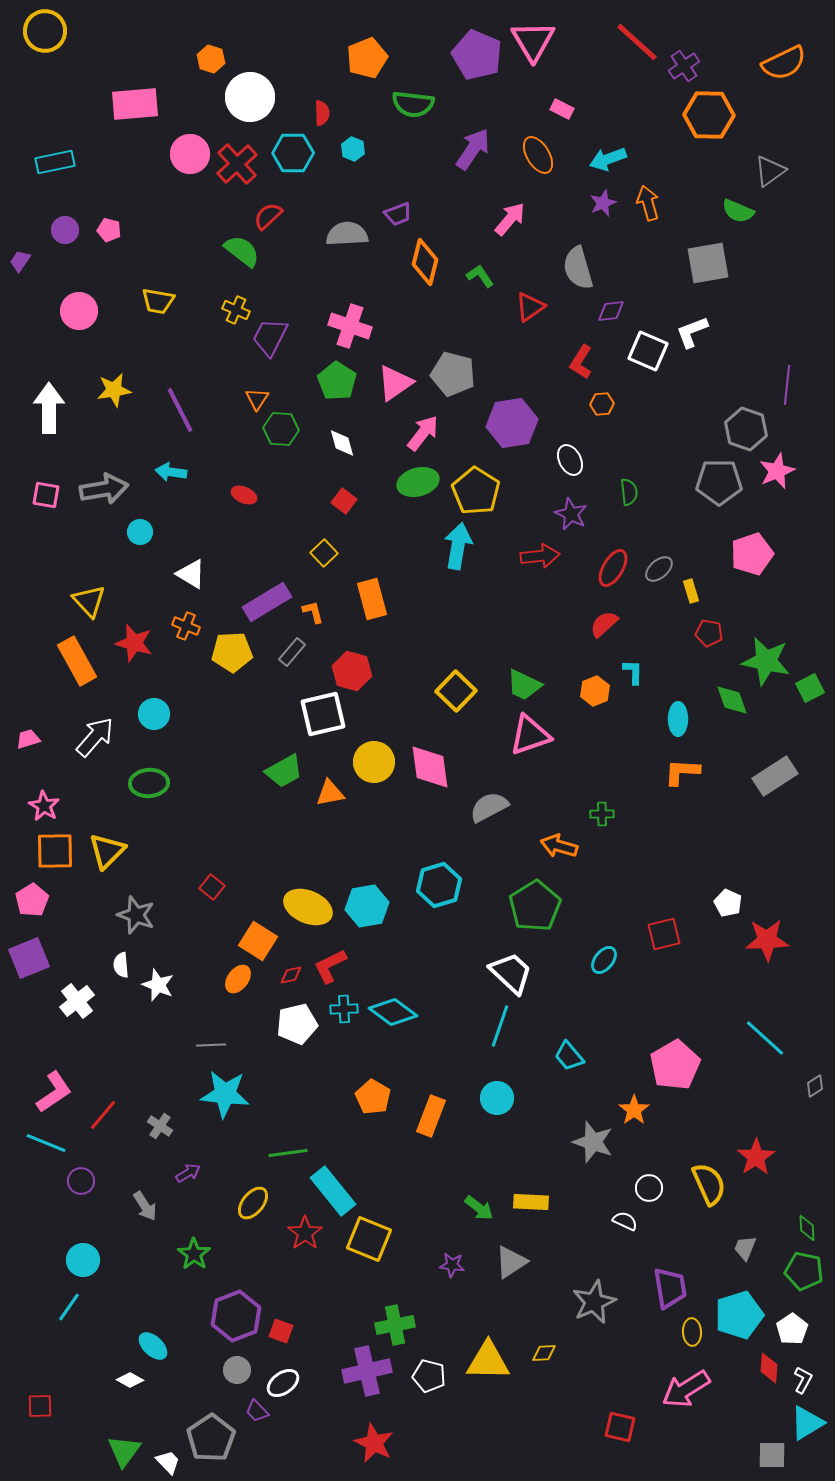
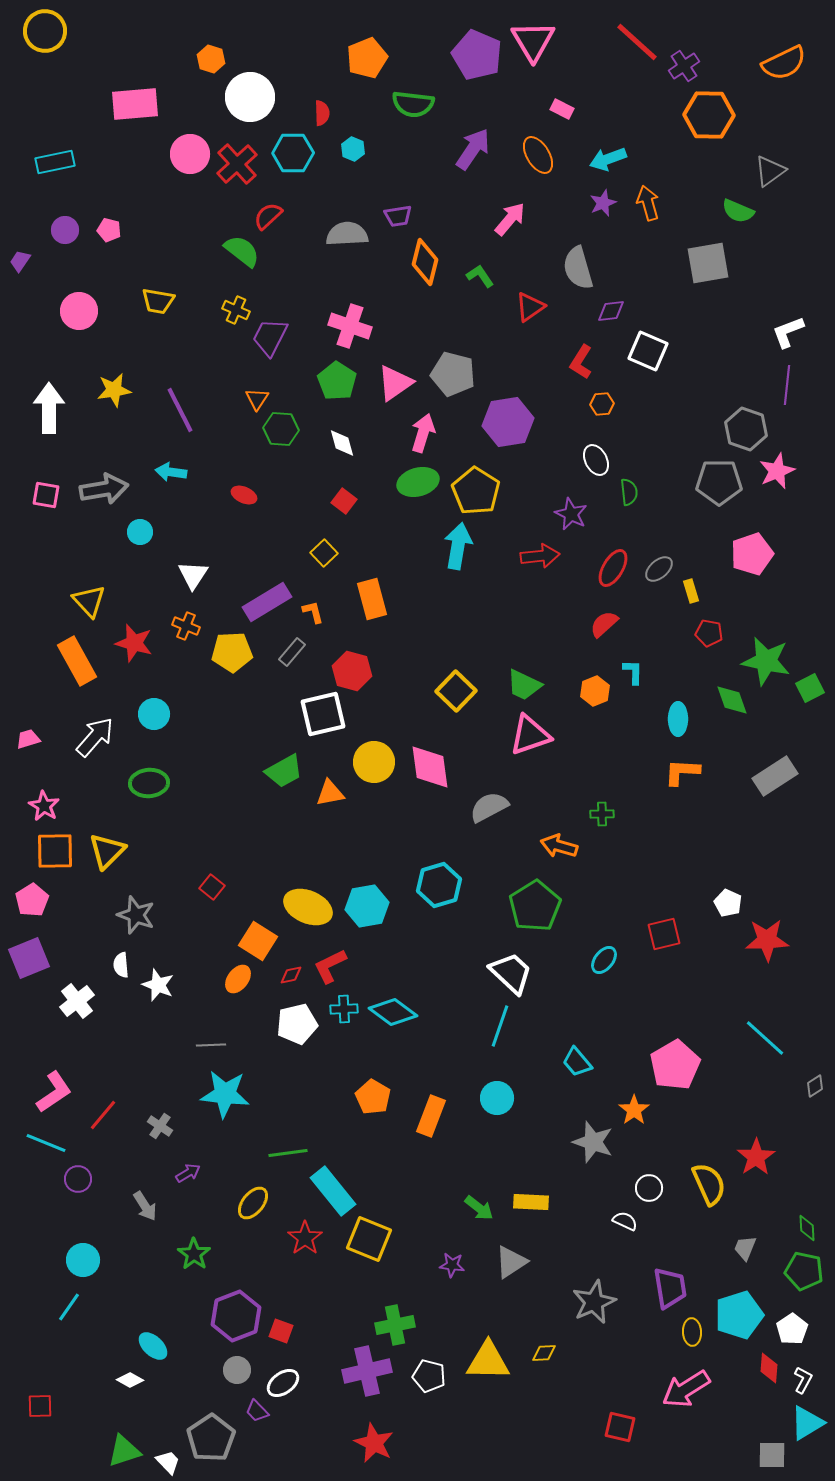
purple trapezoid at (398, 214): moved 2 px down; rotated 12 degrees clockwise
white L-shape at (692, 332): moved 96 px right
purple hexagon at (512, 423): moved 4 px left, 1 px up
pink arrow at (423, 433): rotated 21 degrees counterclockwise
white ellipse at (570, 460): moved 26 px right
white triangle at (191, 574): moved 2 px right, 1 px down; rotated 32 degrees clockwise
cyan trapezoid at (569, 1056): moved 8 px right, 6 px down
purple circle at (81, 1181): moved 3 px left, 2 px up
red star at (305, 1233): moved 5 px down
green triangle at (124, 1451): rotated 36 degrees clockwise
